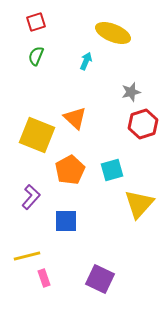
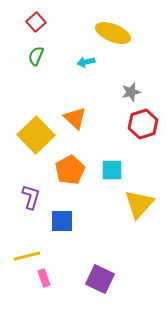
red square: rotated 24 degrees counterclockwise
cyan arrow: moved 1 px down; rotated 126 degrees counterclockwise
yellow square: moved 1 px left; rotated 24 degrees clockwise
cyan square: rotated 15 degrees clockwise
purple L-shape: rotated 25 degrees counterclockwise
blue square: moved 4 px left
